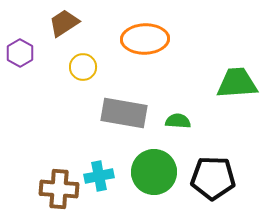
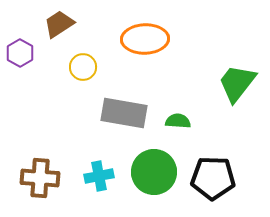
brown trapezoid: moved 5 px left, 1 px down
green trapezoid: rotated 48 degrees counterclockwise
brown cross: moved 19 px left, 11 px up
